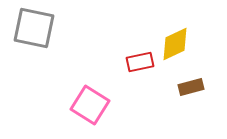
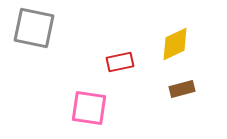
red rectangle: moved 20 px left
brown rectangle: moved 9 px left, 2 px down
pink square: moved 1 px left, 3 px down; rotated 24 degrees counterclockwise
